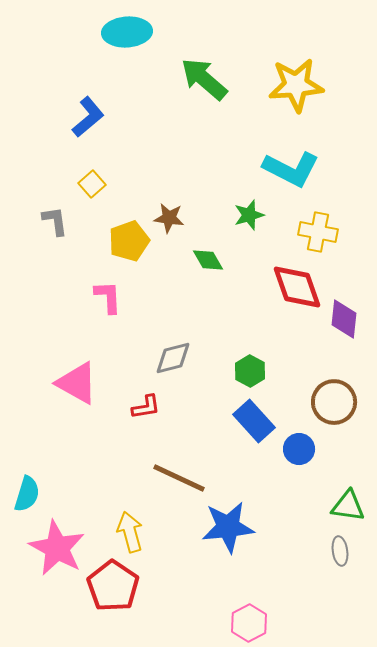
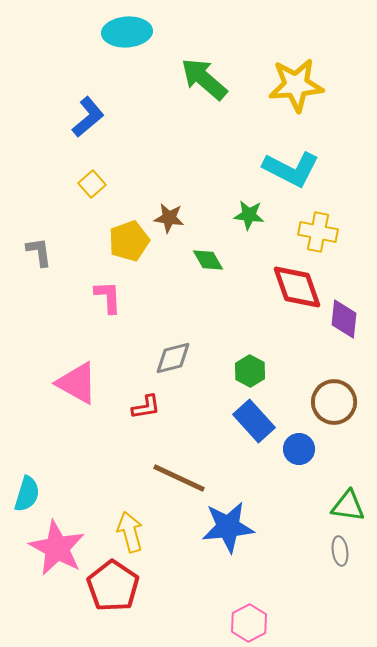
green star: rotated 24 degrees clockwise
gray L-shape: moved 16 px left, 31 px down
